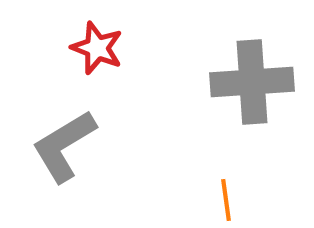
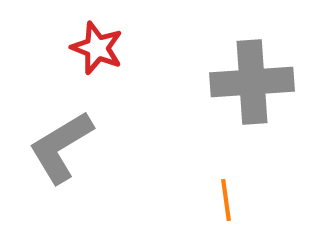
gray L-shape: moved 3 px left, 1 px down
